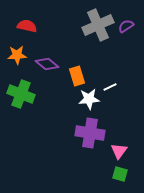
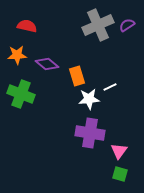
purple semicircle: moved 1 px right, 1 px up
